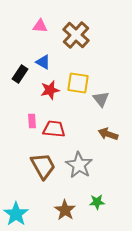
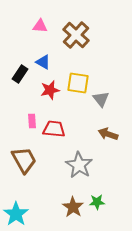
brown trapezoid: moved 19 px left, 6 px up
brown star: moved 8 px right, 3 px up
